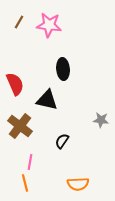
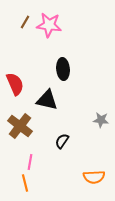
brown line: moved 6 px right
orange semicircle: moved 16 px right, 7 px up
